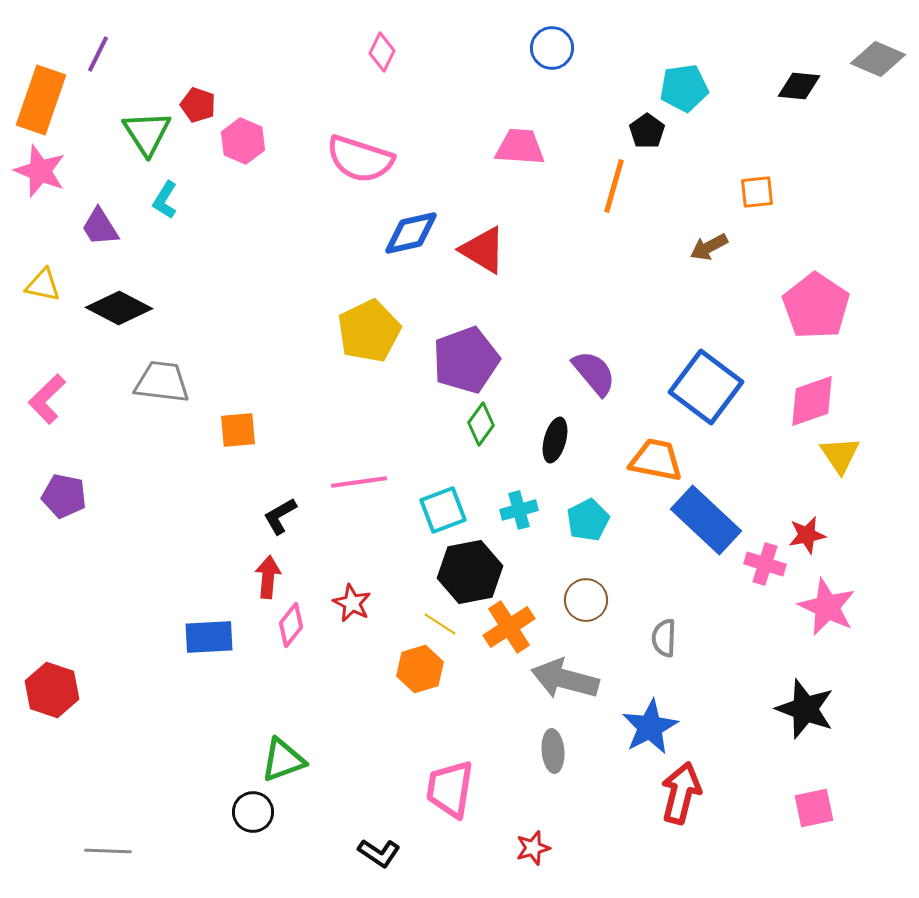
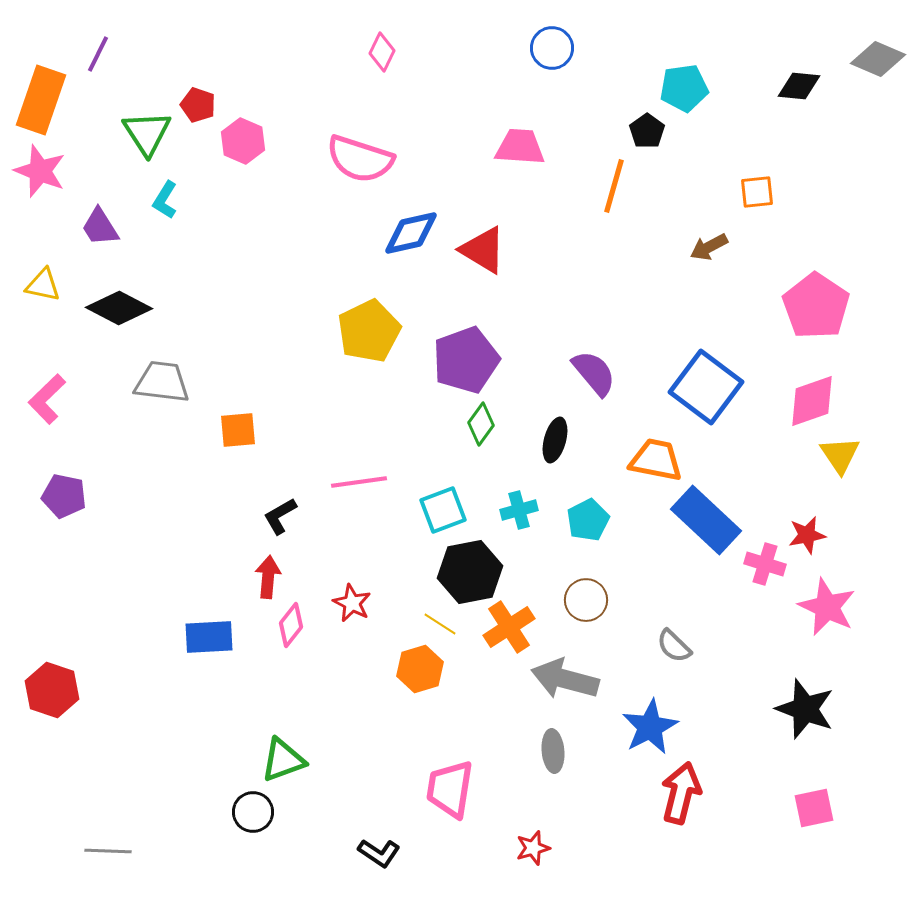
gray semicircle at (664, 638): moved 10 px right, 8 px down; rotated 48 degrees counterclockwise
